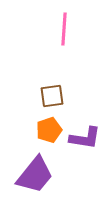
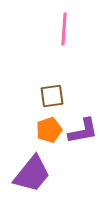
purple L-shape: moved 2 px left, 7 px up; rotated 20 degrees counterclockwise
purple trapezoid: moved 3 px left, 1 px up
